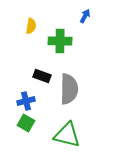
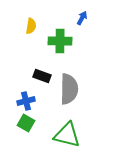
blue arrow: moved 3 px left, 2 px down
